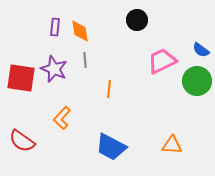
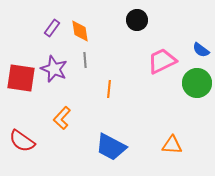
purple rectangle: moved 3 px left, 1 px down; rotated 30 degrees clockwise
green circle: moved 2 px down
